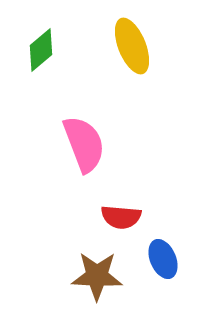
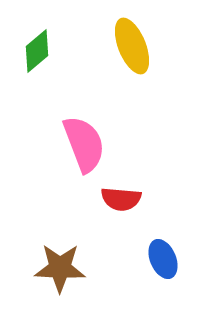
green diamond: moved 4 px left, 1 px down
red semicircle: moved 18 px up
brown star: moved 37 px left, 8 px up
